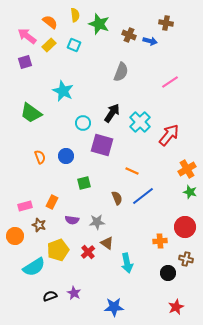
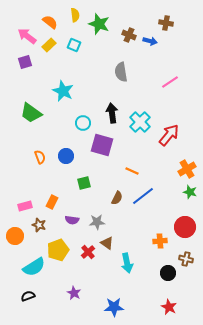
gray semicircle at (121, 72): rotated 150 degrees clockwise
black arrow at (112, 113): rotated 42 degrees counterclockwise
brown semicircle at (117, 198): rotated 48 degrees clockwise
black semicircle at (50, 296): moved 22 px left
red star at (176, 307): moved 7 px left; rotated 21 degrees counterclockwise
